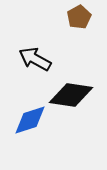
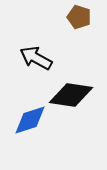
brown pentagon: rotated 25 degrees counterclockwise
black arrow: moved 1 px right, 1 px up
